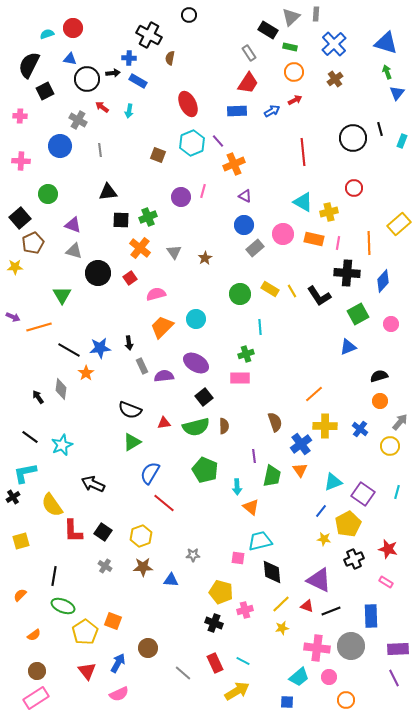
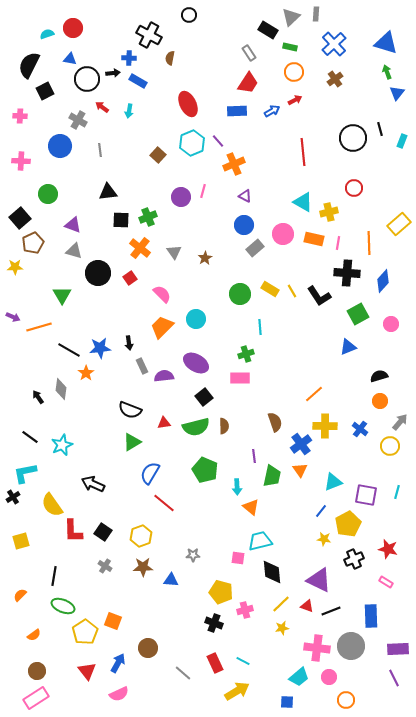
brown square at (158, 155): rotated 21 degrees clockwise
pink semicircle at (156, 294): moved 6 px right; rotated 60 degrees clockwise
purple square at (363, 494): moved 3 px right, 1 px down; rotated 25 degrees counterclockwise
